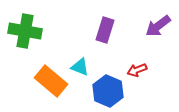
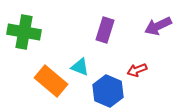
purple arrow: rotated 12 degrees clockwise
green cross: moved 1 px left, 1 px down
